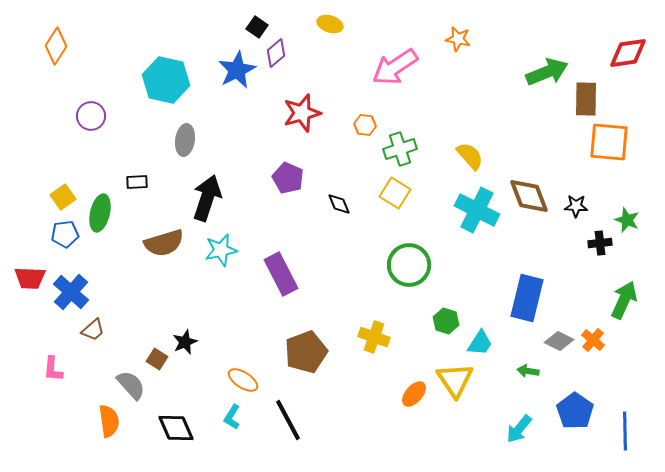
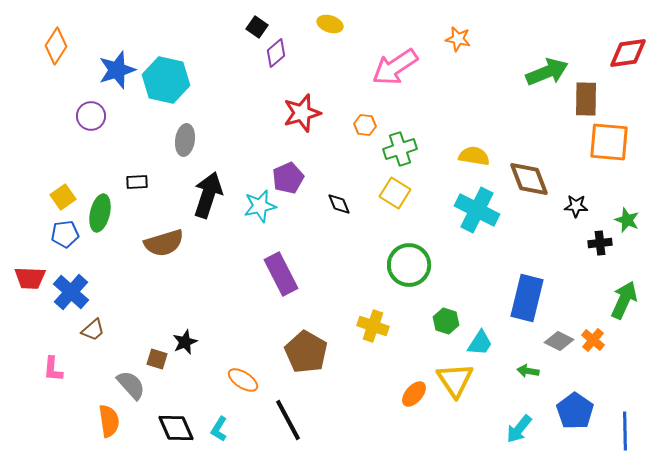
blue star at (237, 70): moved 120 px left; rotated 9 degrees clockwise
yellow semicircle at (470, 156): moved 4 px right; rotated 40 degrees counterclockwise
purple pentagon at (288, 178): rotated 24 degrees clockwise
brown diamond at (529, 196): moved 17 px up
black arrow at (207, 198): moved 1 px right, 3 px up
cyan star at (221, 250): moved 39 px right, 44 px up
yellow cross at (374, 337): moved 1 px left, 11 px up
brown pentagon at (306, 352): rotated 21 degrees counterclockwise
brown square at (157, 359): rotated 15 degrees counterclockwise
cyan L-shape at (232, 417): moved 13 px left, 12 px down
